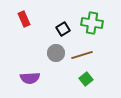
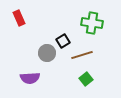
red rectangle: moved 5 px left, 1 px up
black square: moved 12 px down
gray circle: moved 9 px left
